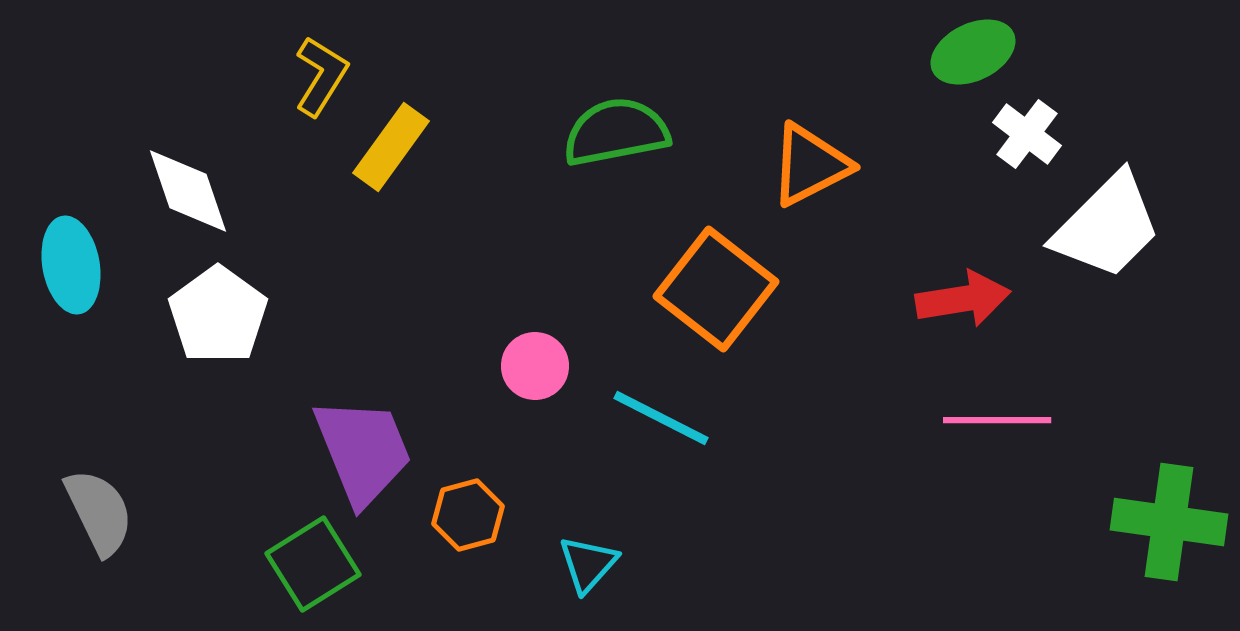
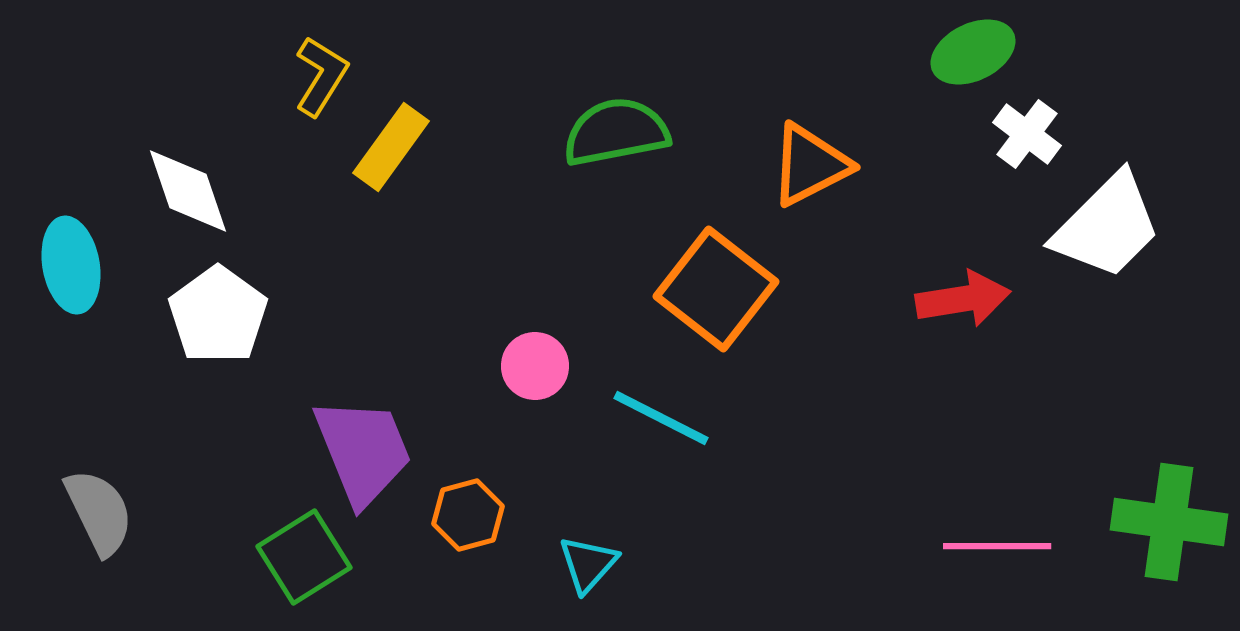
pink line: moved 126 px down
green square: moved 9 px left, 7 px up
